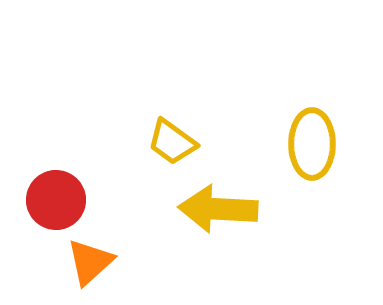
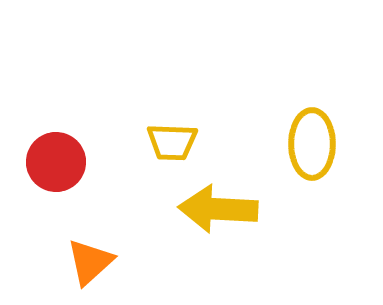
yellow trapezoid: rotated 34 degrees counterclockwise
red circle: moved 38 px up
